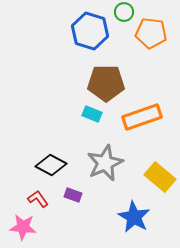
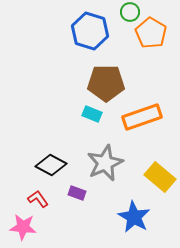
green circle: moved 6 px right
orange pentagon: rotated 24 degrees clockwise
purple rectangle: moved 4 px right, 2 px up
